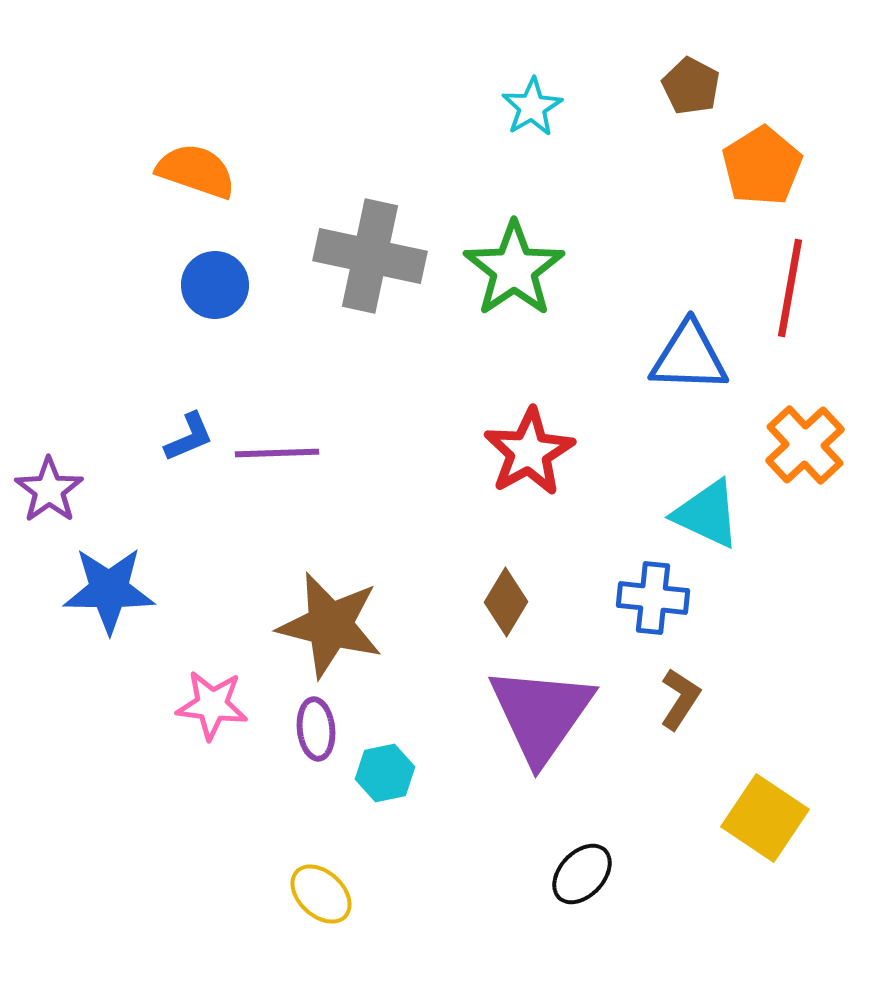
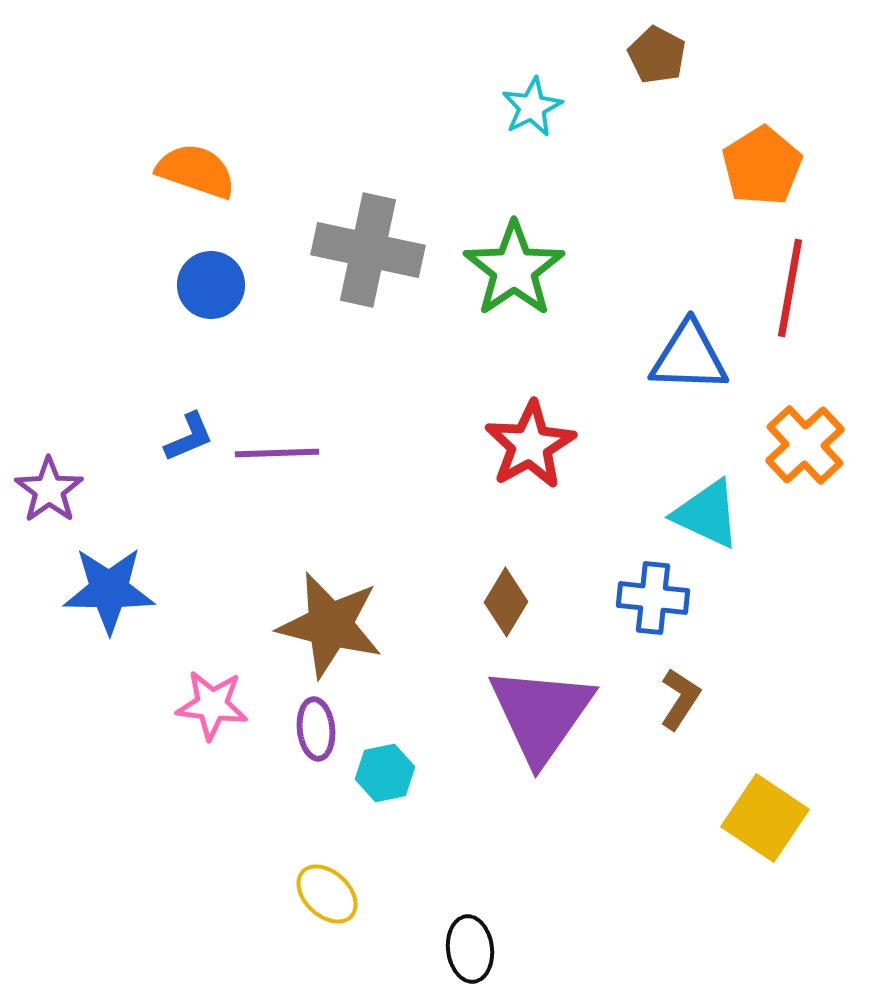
brown pentagon: moved 34 px left, 31 px up
cyan star: rotated 4 degrees clockwise
gray cross: moved 2 px left, 6 px up
blue circle: moved 4 px left
red star: moved 1 px right, 7 px up
black ellipse: moved 112 px left, 75 px down; rotated 50 degrees counterclockwise
yellow ellipse: moved 6 px right
